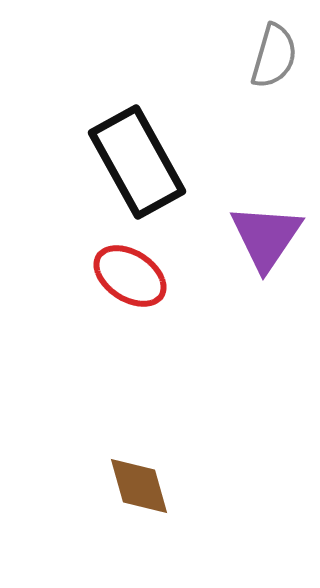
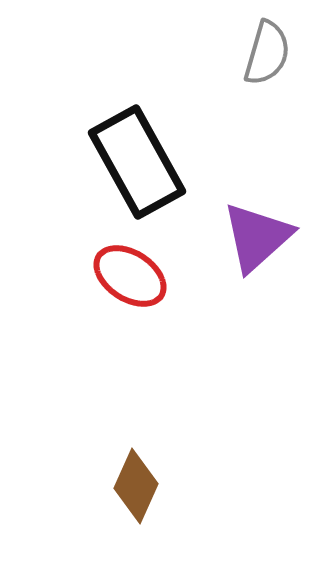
gray semicircle: moved 7 px left, 3 px up
purple triangle: moved 9 px left; rotated 14 degrees clockwise
brown diamond: moved 3 px left; rotated 40 degrees clockwise
